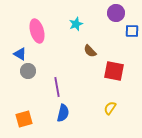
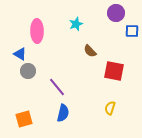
pink ellipse: rotated 15 degrees clockwise
purple line: rotated 30 degrees counterclockwise
yellow semicircle: rotated 16 degrees counterclockwise
